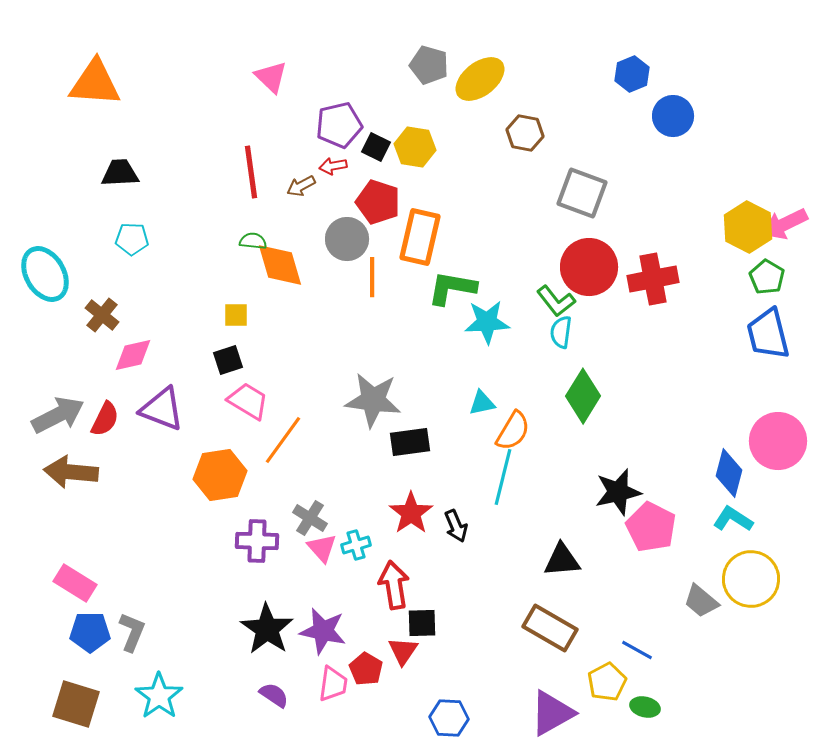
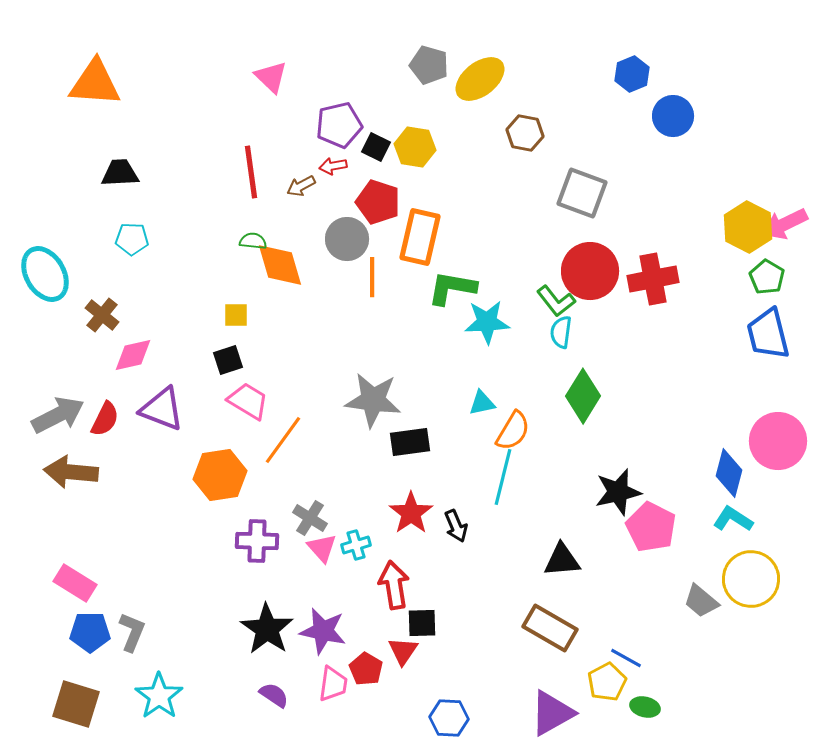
red circle at (589, 267): moved 1 px right, 4 px down
blue line at (637, 650): moved 11 px left, 8 px down
